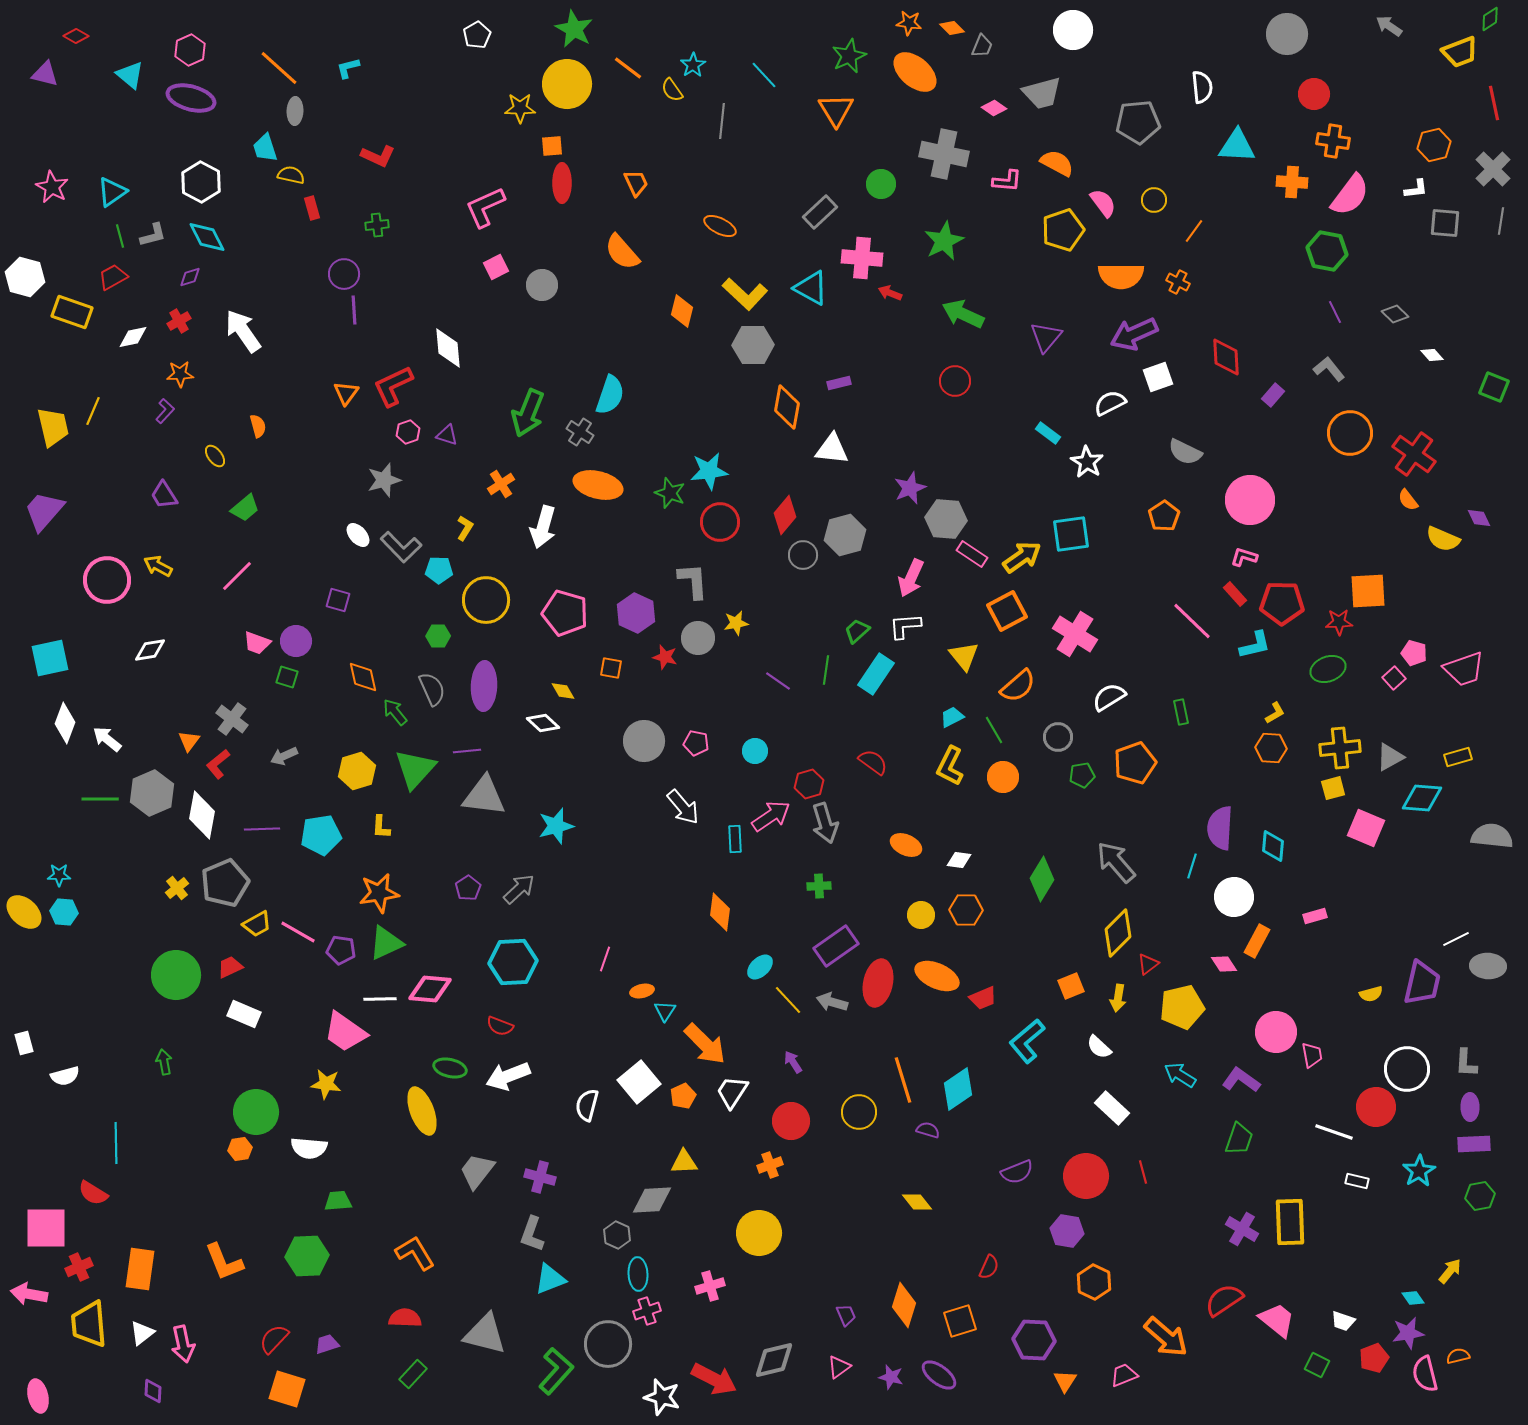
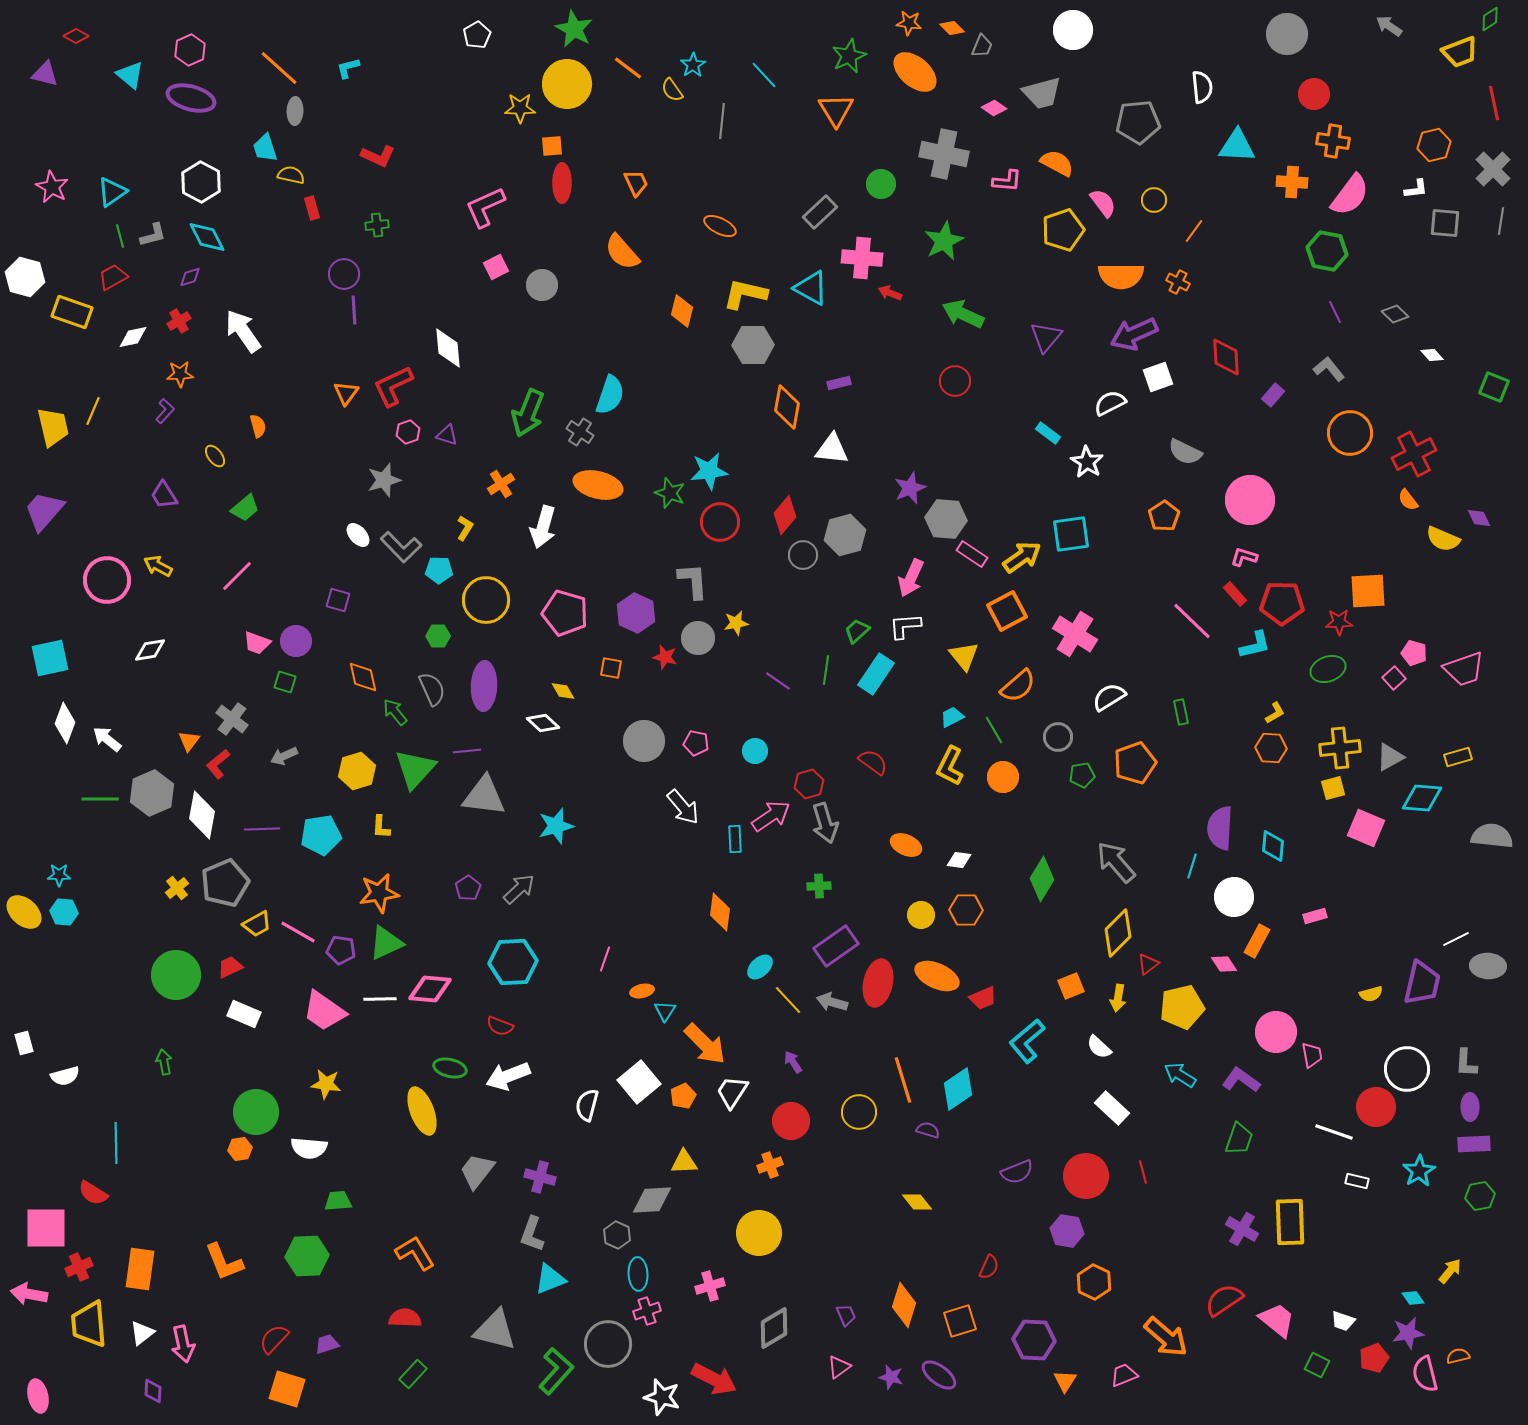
yellow L-shape at (745, 294): rotated 150 degrees clockwise
red cross at (1414, 454): rotated 27 degrees clockwise
green square at (287, 677): moved 2 px left, 5 px down
pink trapezoid at (345, 1032): moved 21 px left, 21 px up
gray triangle at (485, 1334): moved 10 px right, 4 px up
gray diamond at (774, 1360): moved 32 px up; rotated 18 degrees counterclockwise
